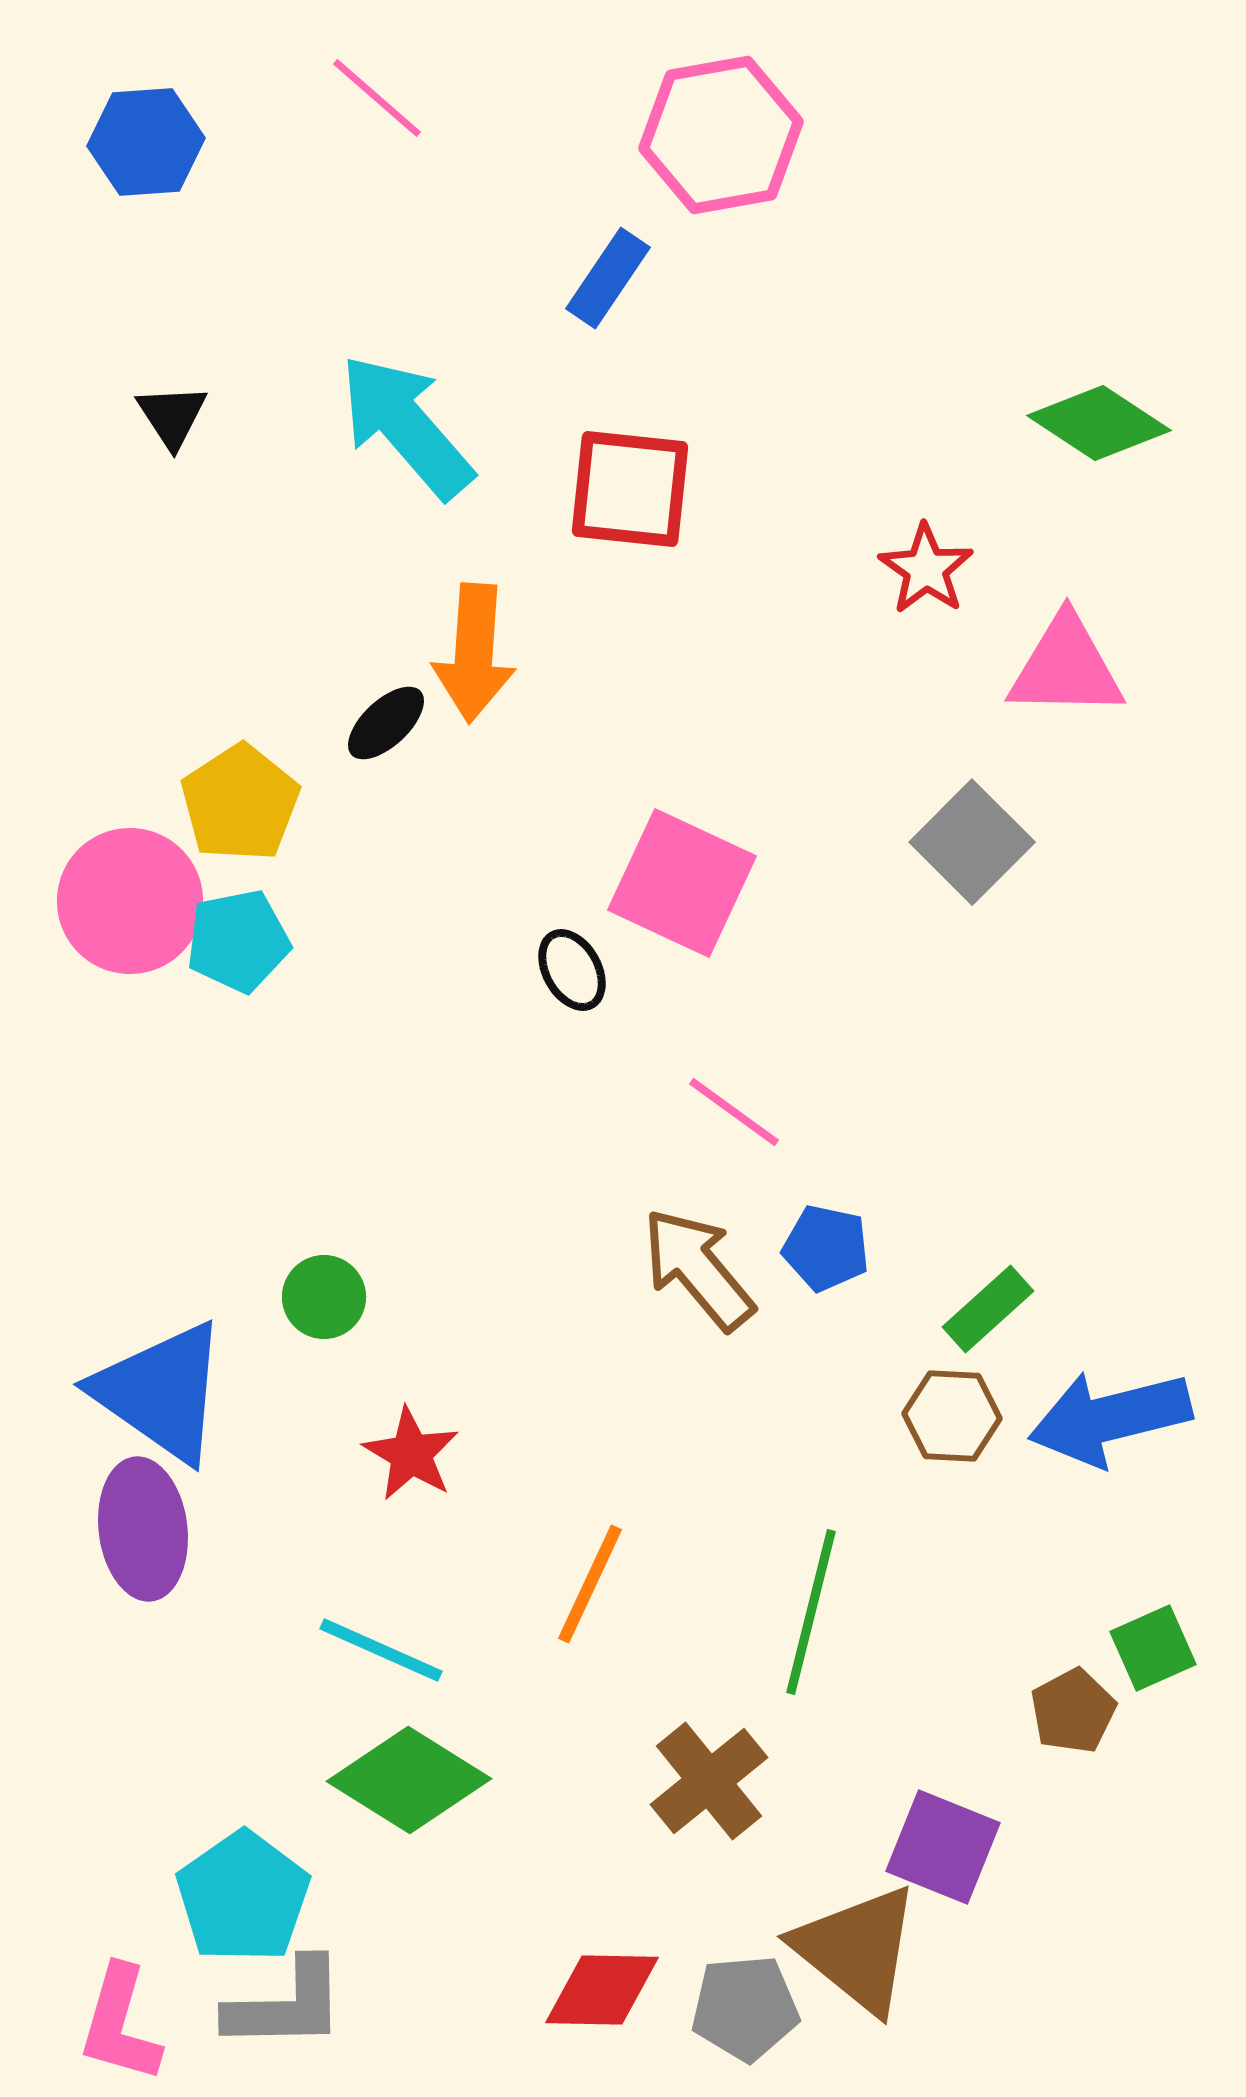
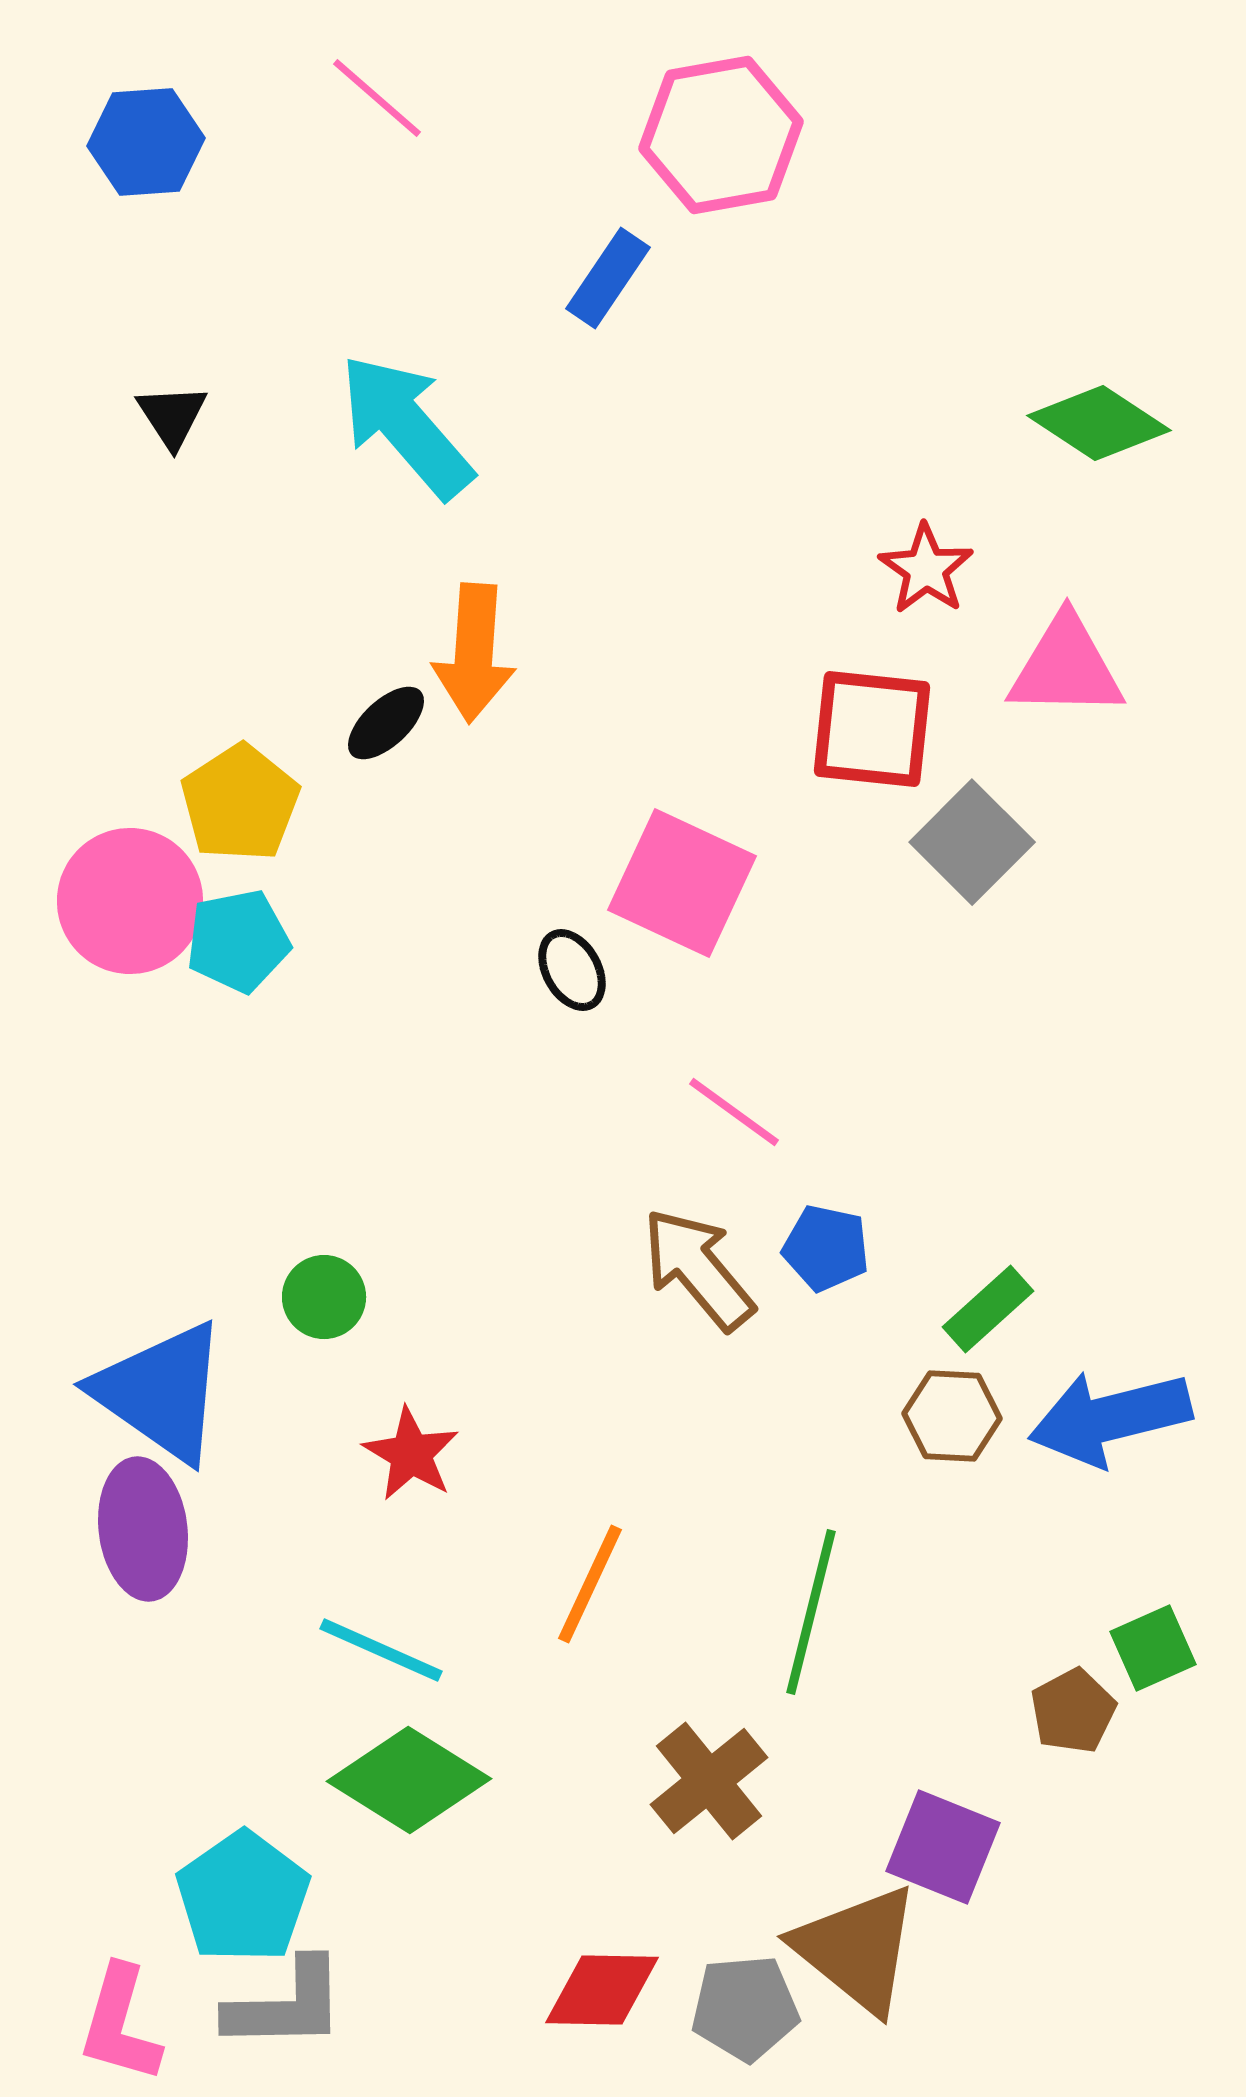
red square at (630, 489): moved 242 px right, 240 px down
